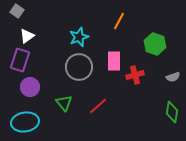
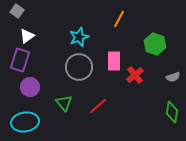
orange line: moved 2 px up
red cross: rotated 24 degrees counterclockwise
